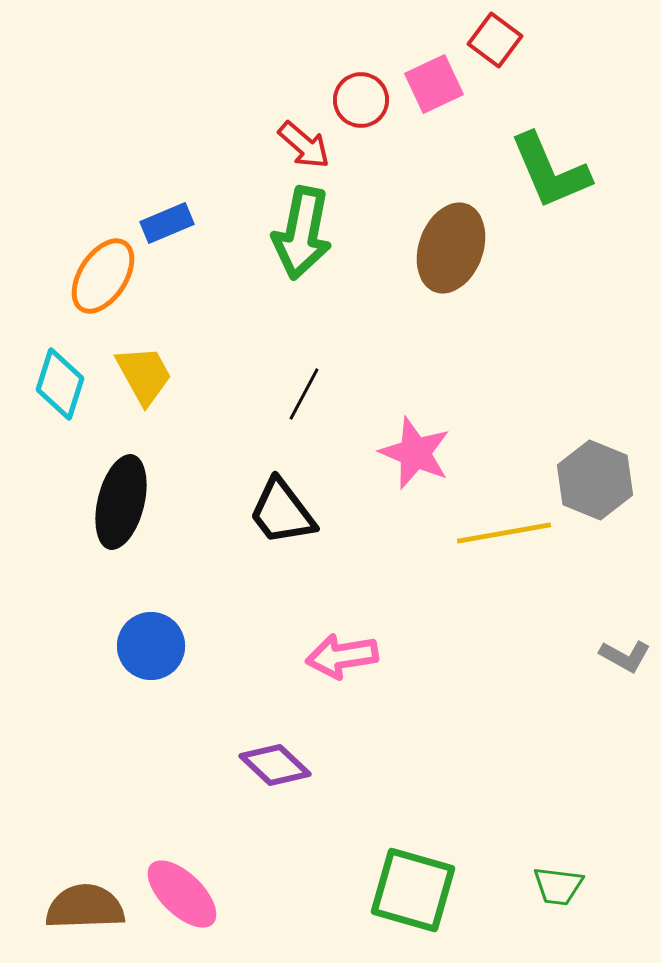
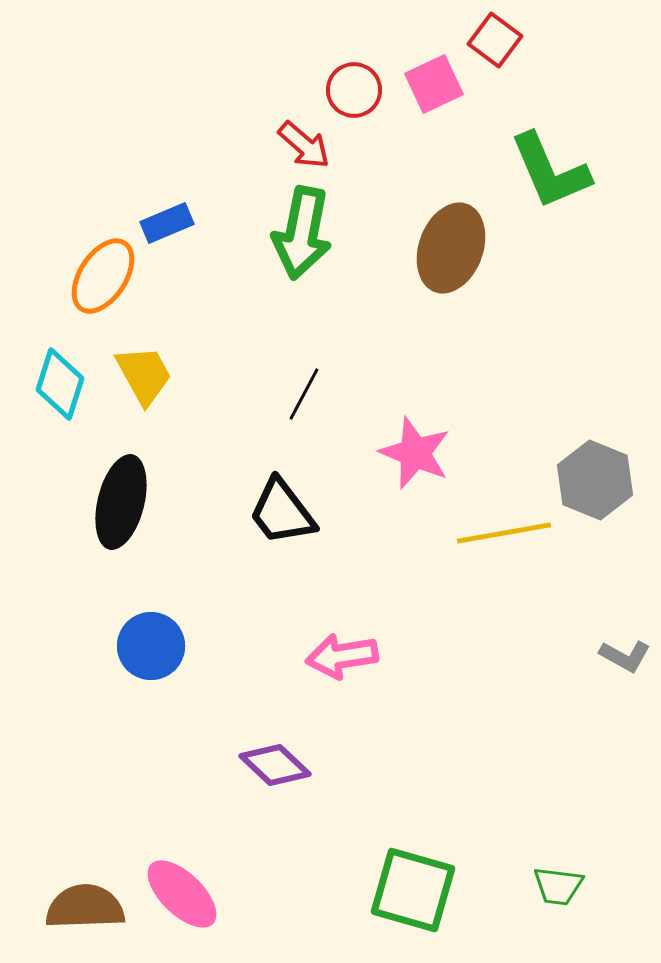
red circle: moved 7 px left, 10 px up
